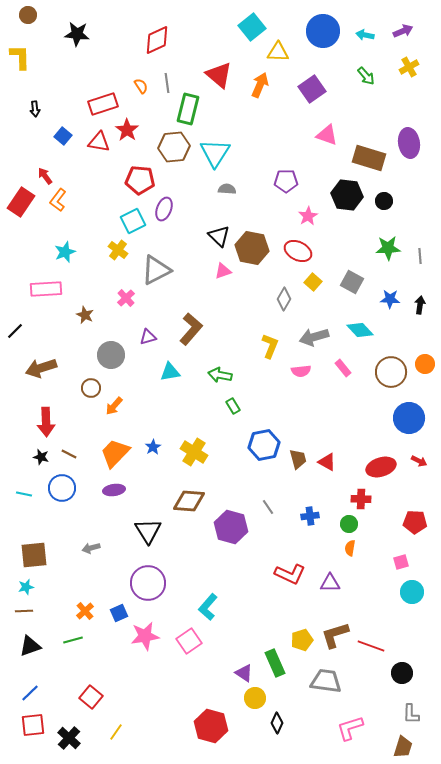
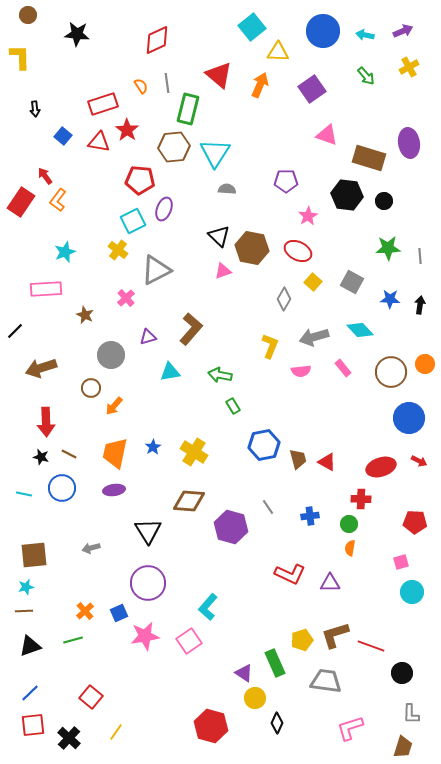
orange trapezoid at (115, 453): rotated 32 degrees counterclockwise
